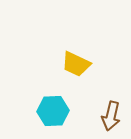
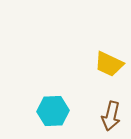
yellow trapezoid: moved 33 px right
